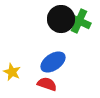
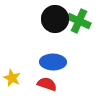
black circle: moved 6 px left
blue ellipse: rotated 35 degrees clockwise
yellow star: moved 6 px down
